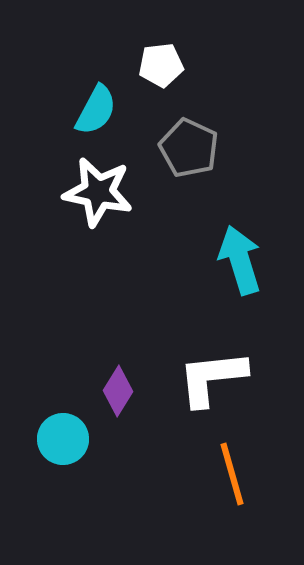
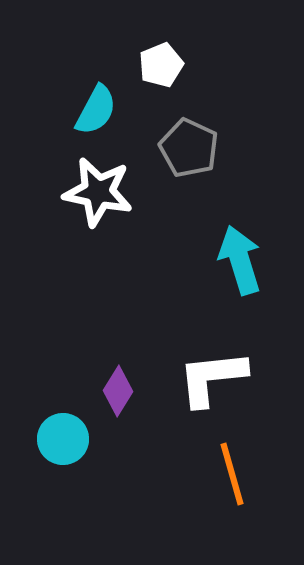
white pentagon: rotated 15 degrees counterclockwise
